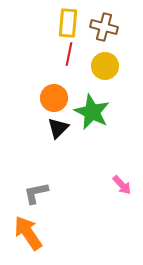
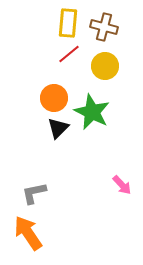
red line: rotated 40 degrees clockwise
gray L-shape: moved 2 px left
